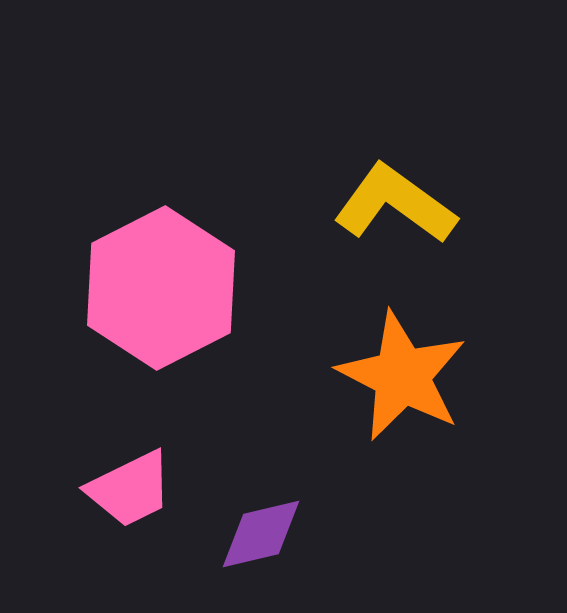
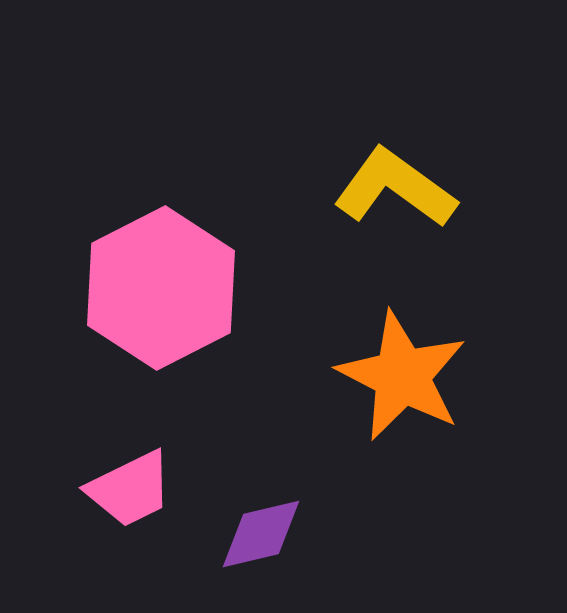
yellow L-shape: moved 16 px up
